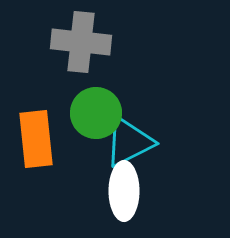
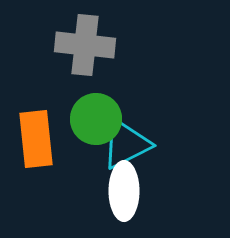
gray cross: moved 4 px right, 3 px down
green circle: moved 6 px down
cyan triangle: moved 3 px left, 2 px down
